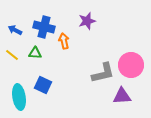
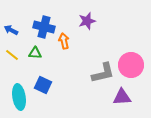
blue arrow: moved 4 px left
purple triangle: moved 1 px down
